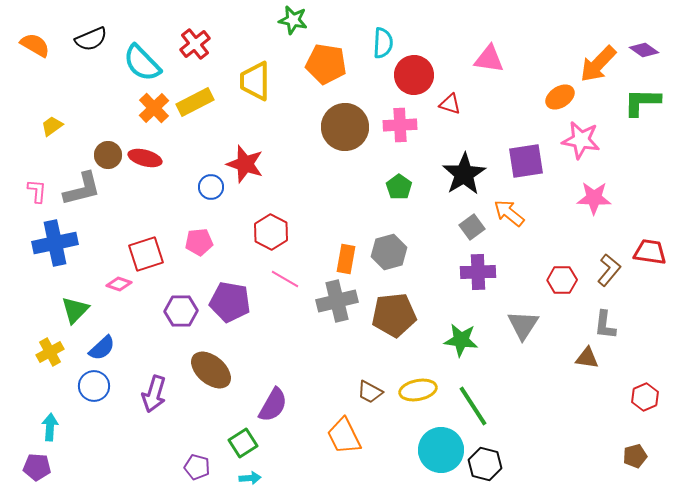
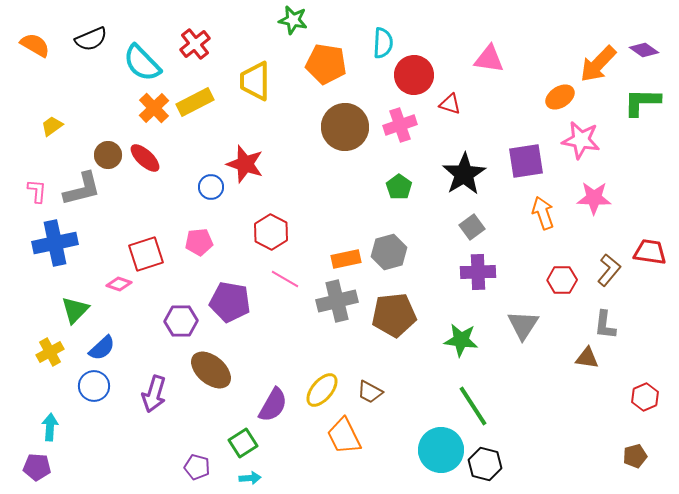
pink cross at (400, 125): rotated 16 degrees counterclockwise
red ellipse at (145, 158): rotated 28 degrees clockwise
orange arrow at (509, 213): moved 34 px right; rotated 32 degrees clockwise
orange rectangle at (346, 259): rotated 68 degrees clockwise
purple hexagon at (181, 311): moved 10 px down
yellow ellipse at (418, 390): moved 96 px left; rotated 39 degrees counterclockwise
